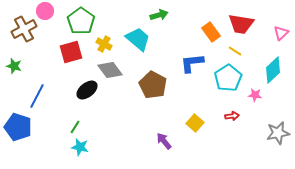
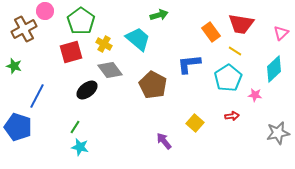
blue L-shape: moved 3 px left, 1 px down
cyan diamond: moved 1 px right, 1 px up
